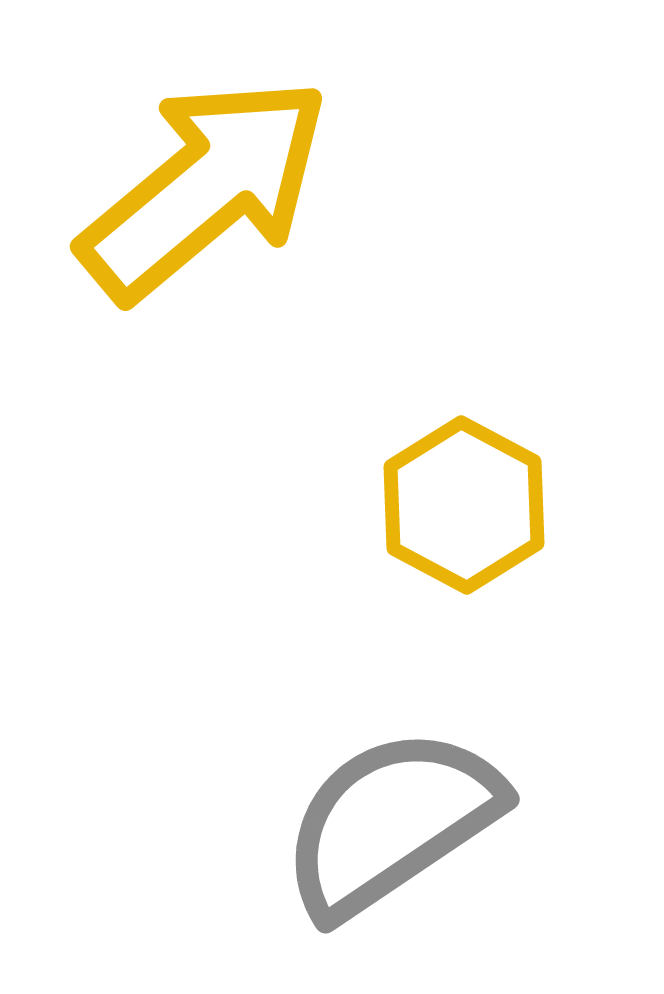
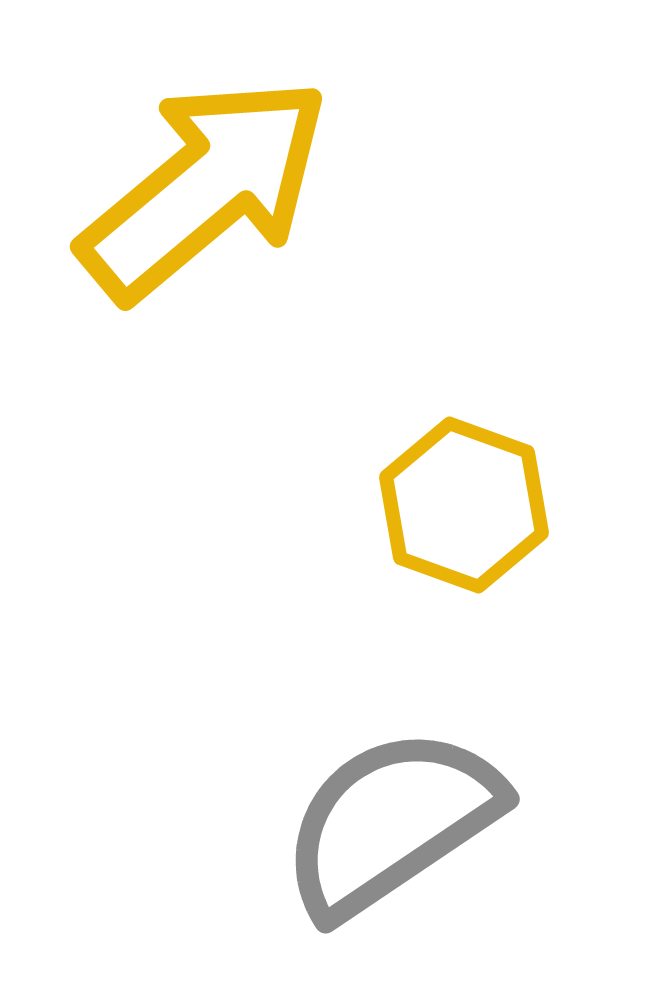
yellow hexagon: rotated 8 degrees counterclockwise
